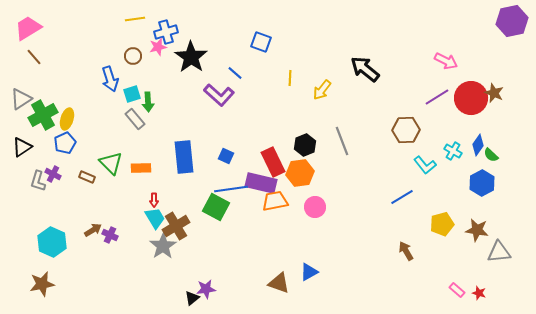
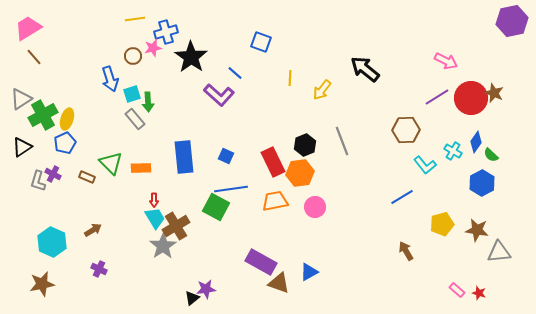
pink star at (158, 47): moved 5 px left, 1 px down
blue diamond at (478, 145): moved 2 px left, 3 px up
purple rectangle at (261, 183): moved 79 px down; rotated 16 degrees clockwise
purple cross at (110, 235): moved 11 px left, 34 px down
